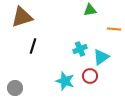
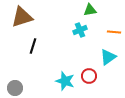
orange line: moved 3 px down
cyan cross: moved 19 px up
cyan triangle: moved 7 px right
red circle: moved 1 px left
